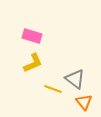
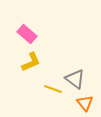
pink rectangle: moved 5 px left, 2 px up; rotated 24 degrees clockwise
yellow L-shape: moved 2 px left, 1 px up
orange triangle: moved 1 px right, 1 px down
